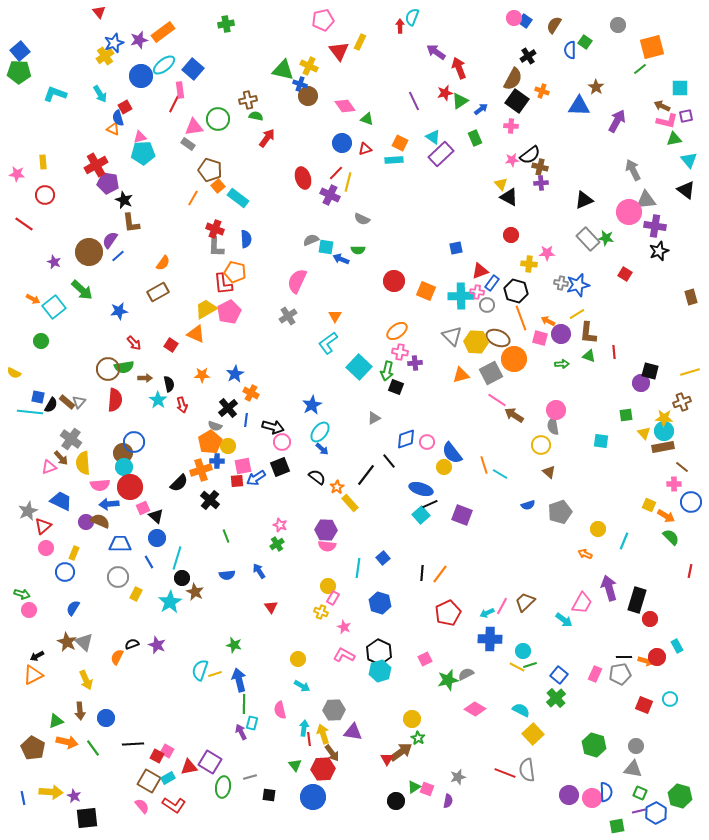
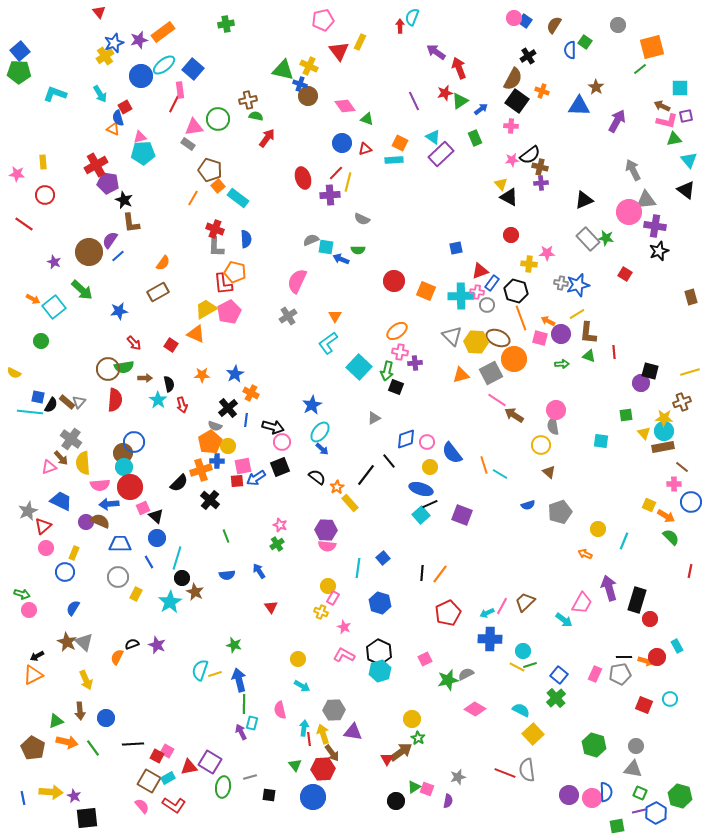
purple cross at (330, 195): rotated 30 degrees counterclockwise
yellow circle at (444, 467): moved 14 px left
